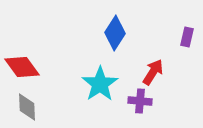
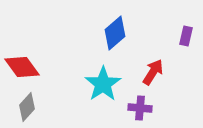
blue diamond: rotated 16 degrees clockwise
purple rectangle: moved 1 px left, 1 px up
cyan star: moved 3 px right
purple cross: moved 7 px down
gray diamond: rotated 44 degrees clockwise
